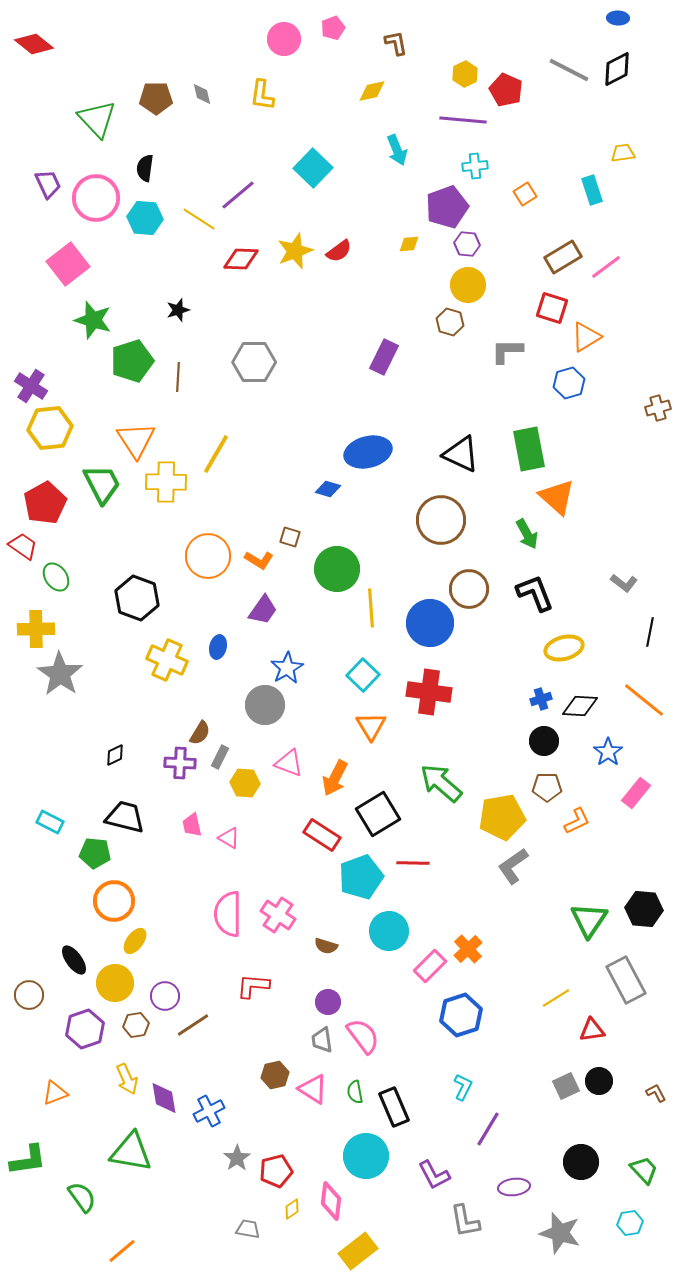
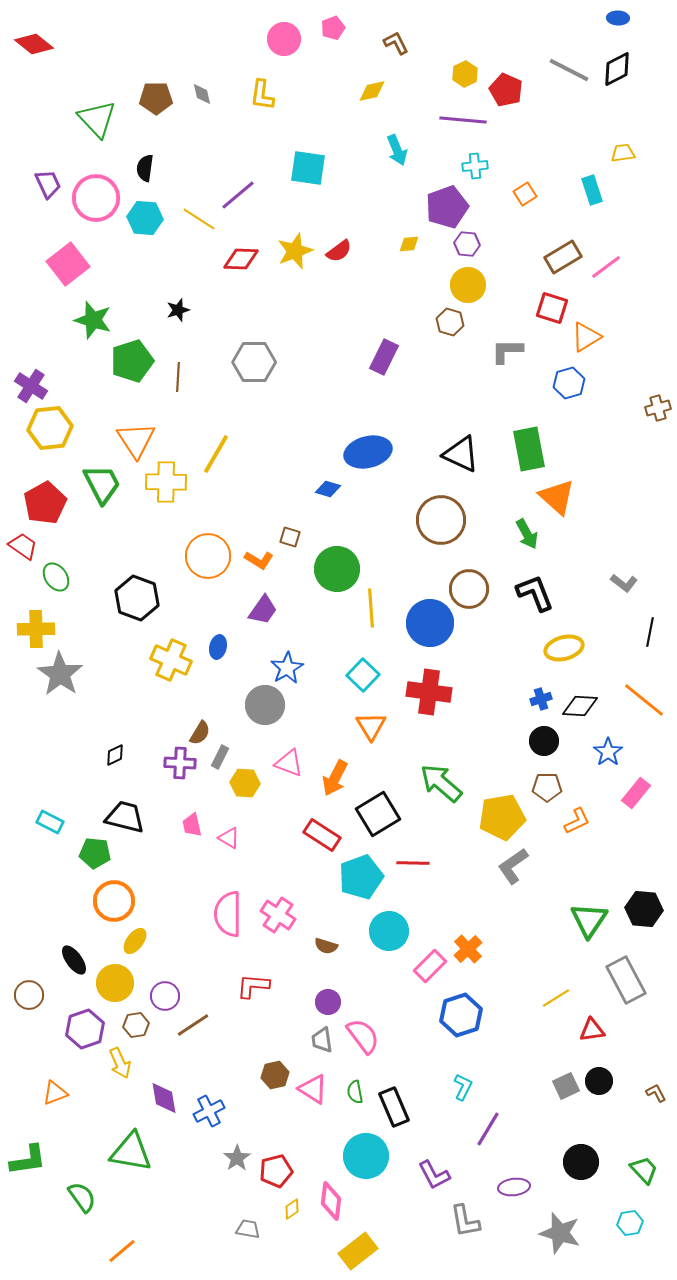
brown L-shape at (396, 43): rotated 16 degrees counterclockwise
cyan square at (313, 168): moved 5 px left; rotated 36 degrees counterclockwise
yellow cross at (167, 660): moved 4 px right
yellow arrow at (127, 1079): moved 7 px left, 16 px up
